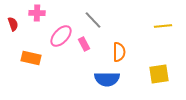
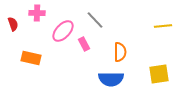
gray line: moved 2 px right
pink ellipse: moved 2 px right, 5 px up
orange semicircle: moved 1 px right
blue semicircle: moved 4 px right
